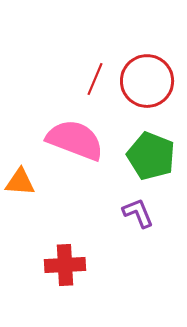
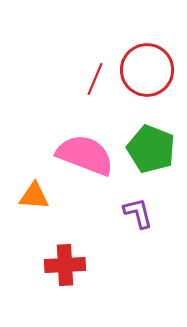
red circle: moved 11 px up
pink semicircle: moved 10 px right, 15 px down
green pentagon: moved 7 px up
orange triangle: moved 14 px right, 14 px down
purple L-shape: rotated 8 degrees clockwise
